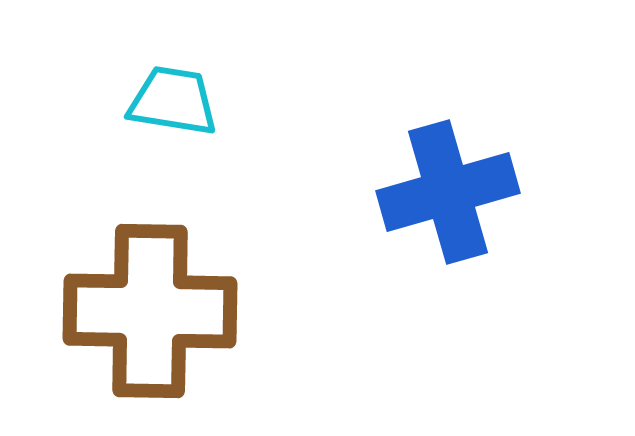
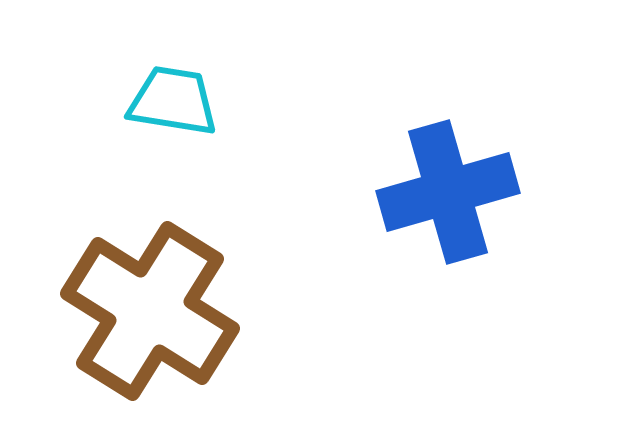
brown cross: rotated 31 degrees clockwise
